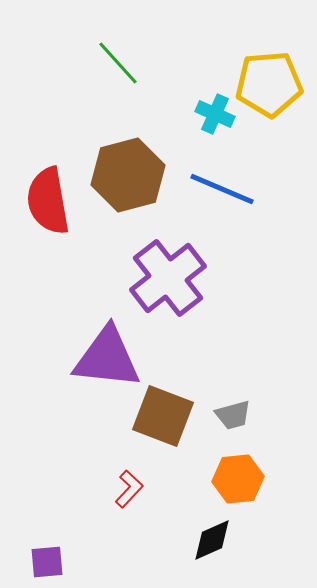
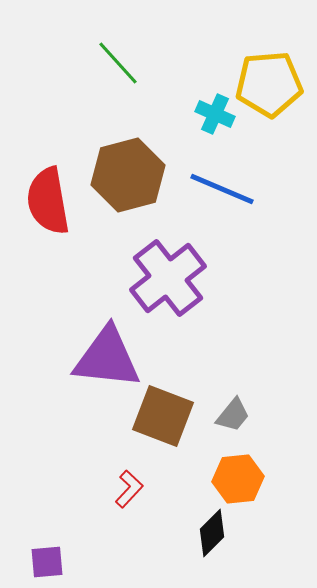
gray trapezoid: rotated 36 degrees counterclockwise
black diamond: moved 7 px up; rotated 21 degrees counterclockwise
